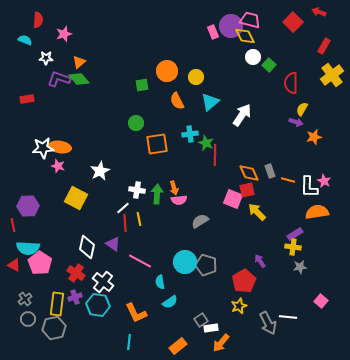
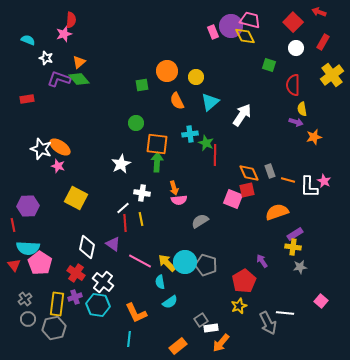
red semicircle at (38, 20): moved 33 px right
cyan semicircle at (25, 40): moved 3 px right
red rectangle at (324, 46): moved 1 px left, 4 px up
white circle at (253, 57): moved 43 px right, 9 px up
white star at (46, 58): rotated 16 degrees clockwise
green square at (269, 65): rotated 24 degrees counterclockwise
red semicircle at (291, 83): moved 2 px right, 2 px down
yellow semicircle at (302, 109): rotated 40 degrees counterclockwise
orange square at (157, 144): rotated 15 degrees clockwise
orange ellipse at (60, 147): rotated 25 degrees clockwise
white star at (43, 148): moved 2 px left, 1 px down; rotated 25 degrees clockwise
white star at (100, 171): moved 21 px right, 7 px up
white cross at (137, 190): moved 5 px right, 3 px down
green arrow at (157, 194): moved 32 px up
yellow arrow at (257, 212): moved 90 px left, 51 px down
orange semicircle at (317, 212): moved 40 px left; rotated 10 degrees counterclockwise
yellow line at (139, 219): moved 2 px right
purple arrow at (260, 261): moved 2 px right
red triangle at (14, 265): rotated 24 degrees clockwise
white line at (288, 317): moved 3 px left, 4 px up
cyan line at (129, 342): moved 3 px up
